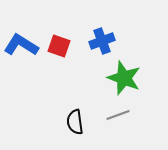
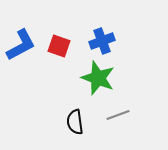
blue L-shape: rotated 120 degrees clockwise
green star: moved 26 px left
